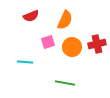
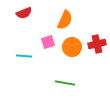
red semicircle: moved 7 px left, 3 px up
cyan line: moved 1 px left, 6 px up
